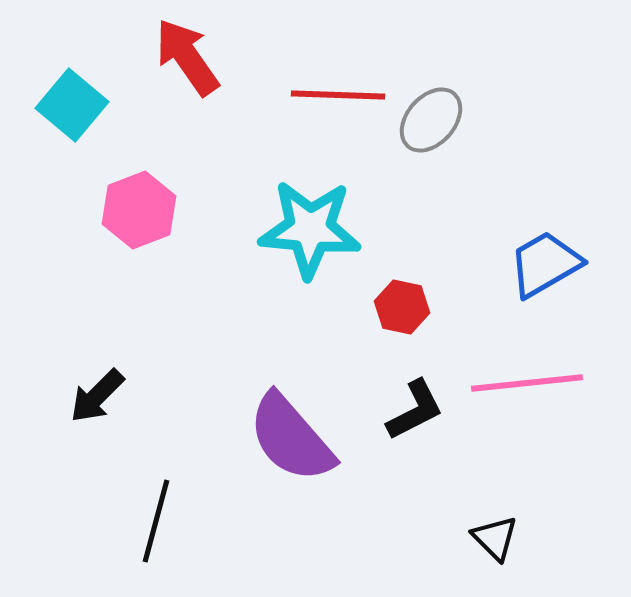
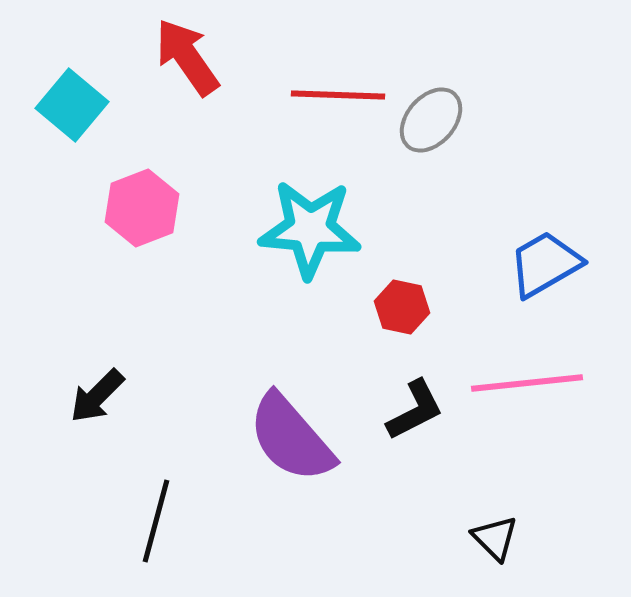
pink hexagon: moved 3 px right, 2 px up
